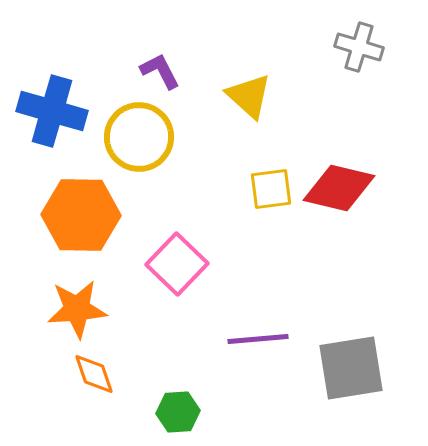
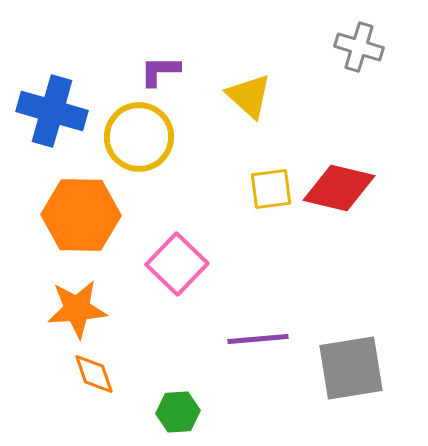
purple L-shape: rotated 63 degrees counterclockwise
